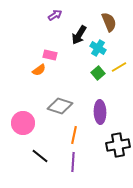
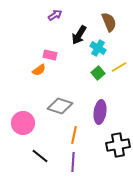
purple ellipse: rotated 10 degrees clockwise
